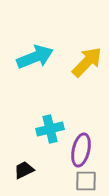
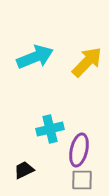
purple ellipse: moved 2 px left
gray square: moved 4 px left, 1 px up
